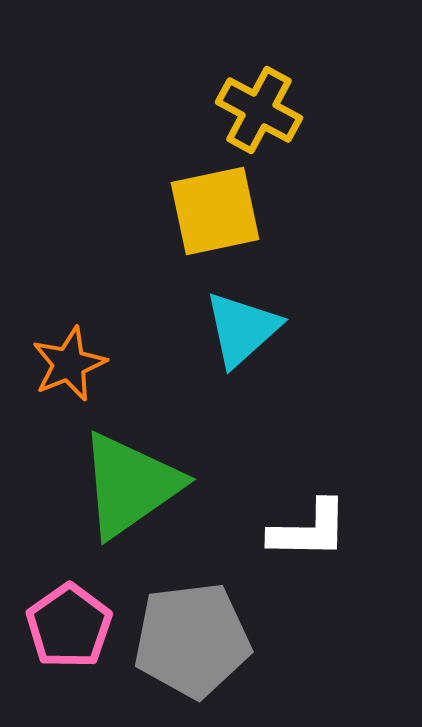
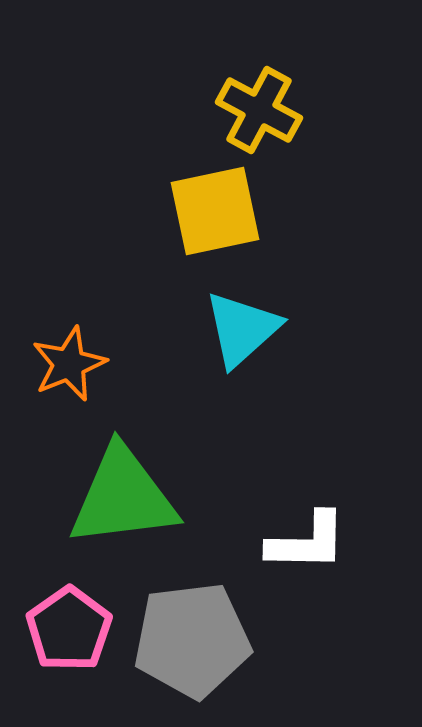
green triangle: moved 7 px left, 12 px down; rotated 28 degrees clockwise
white L-shape: moved 2 px left, 12 px down
pink pentagon: moved 3 px down
